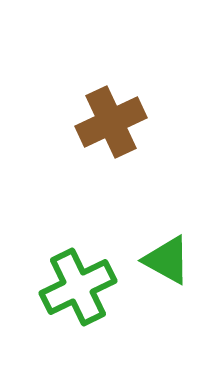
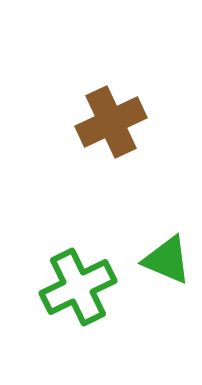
green triangle: rotated 6 degrees counterclockwise
